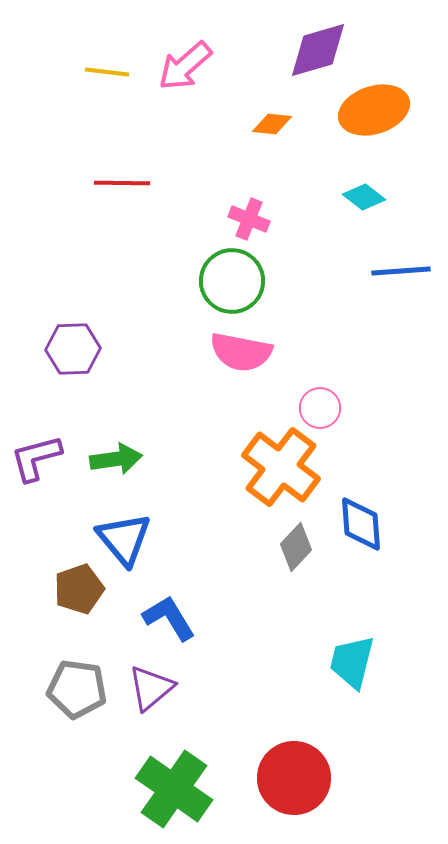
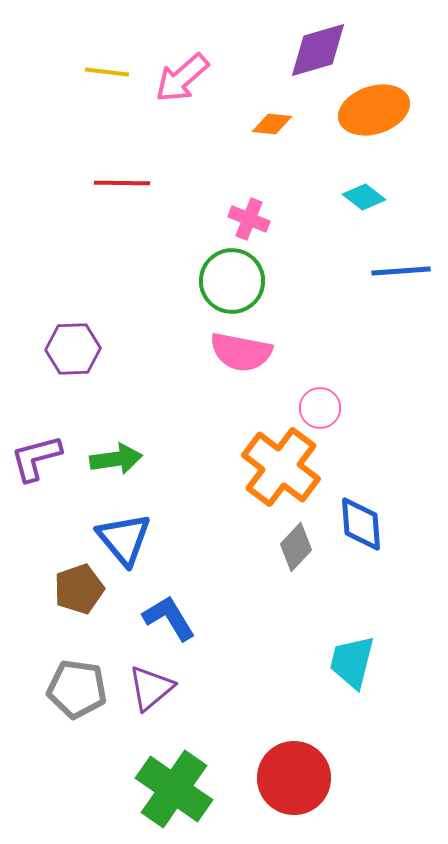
pink arrow: moved 3 px left, 12 px down
